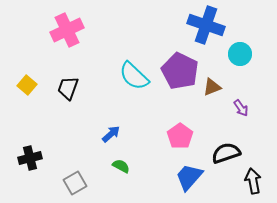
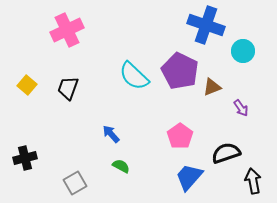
cyan circle: moved 3 px right, 3 px up
blue arrow: rotated 90 degrees counterclockwise
black cross: moved 5 px left
